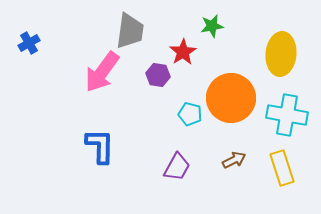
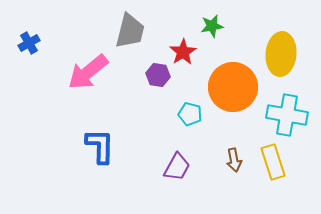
gray trapezoid: rotated 6 degrees clockwise
pink arrow: moved 14 px left; rotated 15 degrees clockwise
orange circle: moved 2 px right, 11 px up
brown arrow: rotated 105 degrees clockwise
yellow rectangle: moved 9 px left, 6 px up
